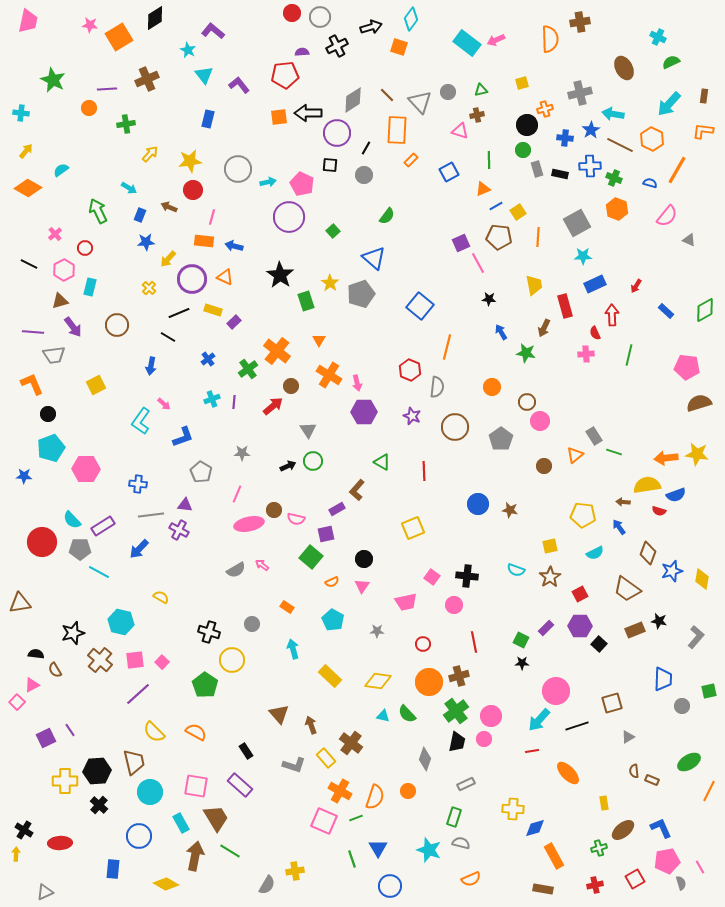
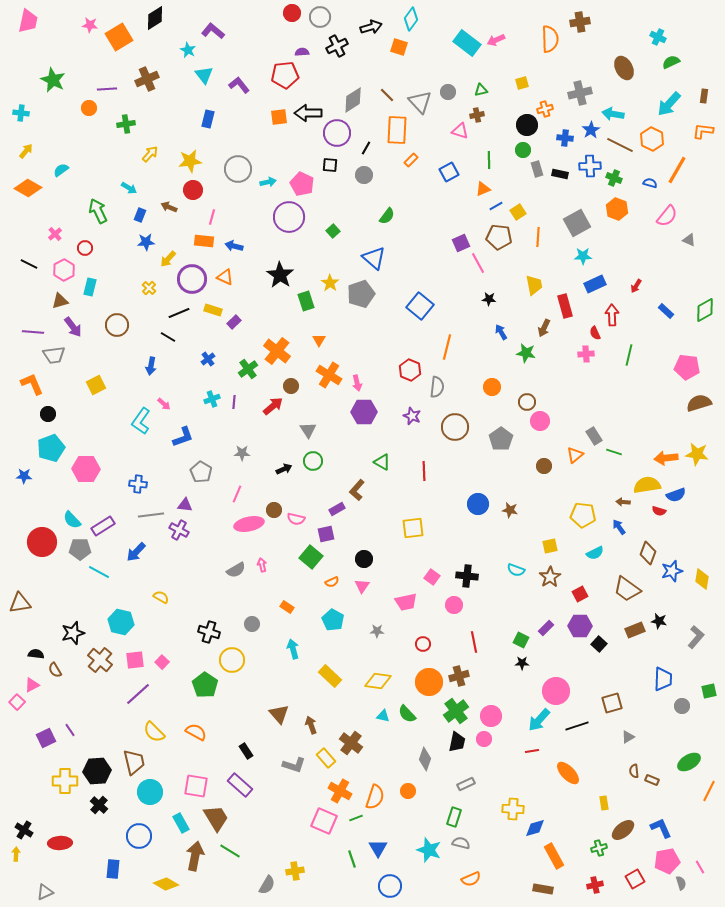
black arrow at (288, 466): moved 4 px left, 3 px down
yellow square at (413, 528): rotated 15 degrees clockwise
blue arrow at (139, 549): moved 3 px left, 3 px down
pink arrow at (262, 565): rotated 40 degrees clockwise
